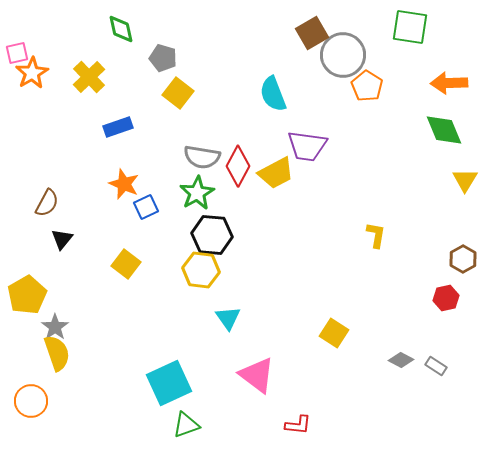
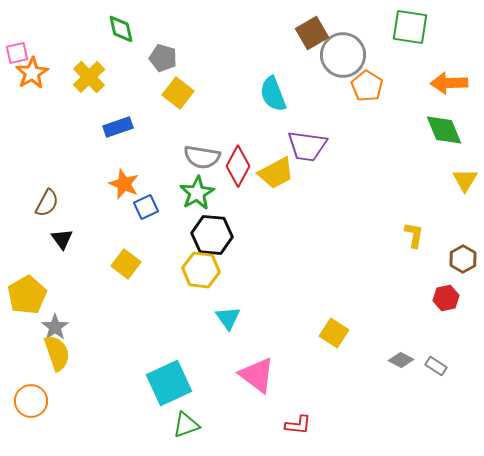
yellow L-shape at (376, 235): moved 38 px right
black triangle at (62, 239): rotated 15 degrees counterclockwise
